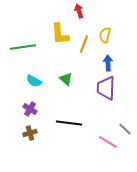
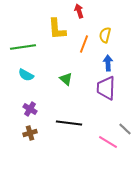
yellow L-shape: moved 3 px left, 5 px up
cyan semicircle: moved 8 px left, 6 px up
